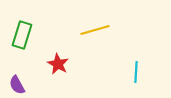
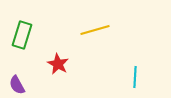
cyan line: moved 1 px left, 5 px down
